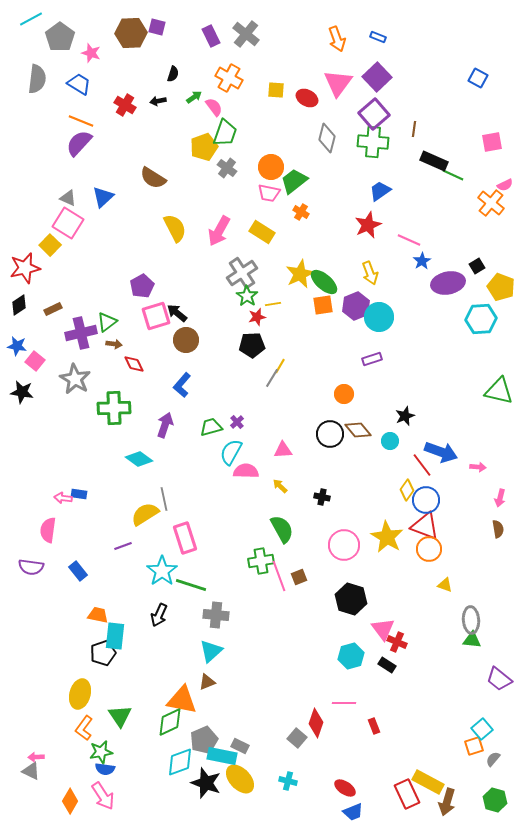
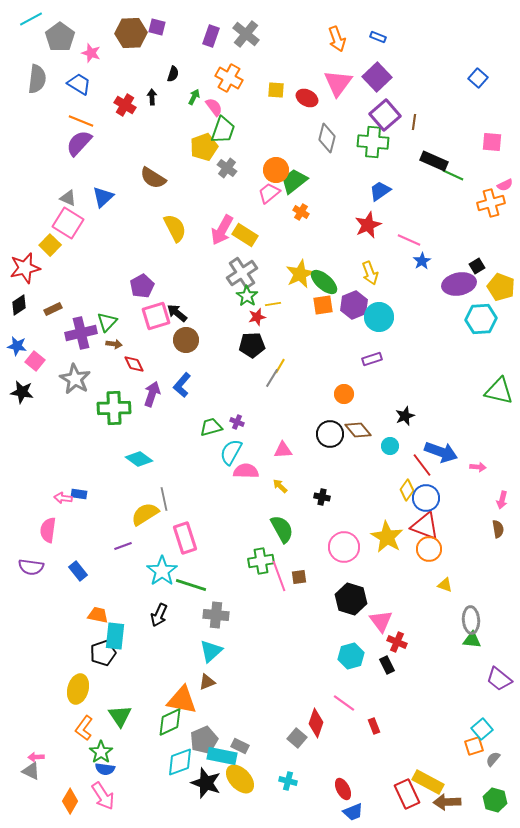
purple rectangle at (211, 36): rotated 45 degrees clockwise
blue square at (478, 78): rotated 12 degrees clockwise
green arrow at (194, 97): rotated 28 degrees counterclockwise
black arrow at (158, 101): moved 6 px left, 4 px up; rotated 98 degrees clockwise
purple square at (374, 114): moved 11 px right, 1 px down
brown line at (414, 129): moved 7 px up
green trapezoid at (225, 133): moved 2 px left, 3 px up
pink square at (492, 142): rotated 15 degrees clockwise
orange circle at (271, 167): moved 5 px right, 3 px down
pink trapezoid at (269, 193): rotated 130 degrees clockwise
orange cross at (491, 203): rotated 36 degrees clockwise
pink arrow at (219, 231): moved 3 px right, 1 px up
yellow rectangle at (262, 232): moved 17 px left, 3 px down
purple ellipse at (448, 283): moved 11 px right, 1 px down
purple hexagon at (356, 306): moved 2 px left, 1 px up
green triangle at (107, 322): rotated 10 degrees counterclockwise
purple cross at (237, 422): rotated 24 degrees counterclockwise
purple arrow at (165, 425): moved 13 px left, 31 px up
cyan circle at (390, 441): moved 5 px down
pink arrow at (500, 498): moved 2 px right, 2 px down
blue circle at (426, 500): moved 2 px up
pink circle at (344, 545): moved 2 px down
brown square at (299, 577): rotated 14 degrees clockwise
pink triangle at (383, 629): moved 2 px left, 8 px up
black rectangle at (387, 665): rotated 30 degrees clockwise
yellow ellipse at (80, 694): moved 2 px left, 5 px up
pink line at (344, 703): rotated 35 degrees clockwise
green star at (101, 752): rotated 25 degrees counterclockwise
red ellipse at (345, 788): moved 2 px left, 1 px down; rotated 30 degrees clockwise
brown arrow at (447, 802): rotated 72 degrees clockwise
